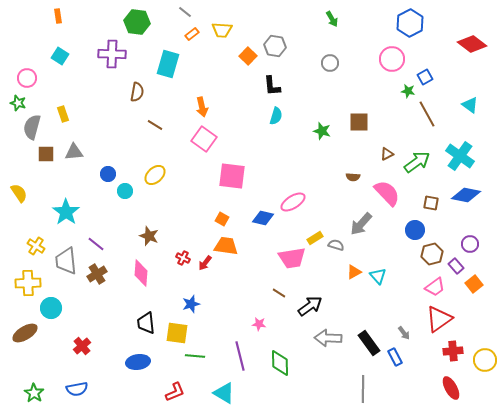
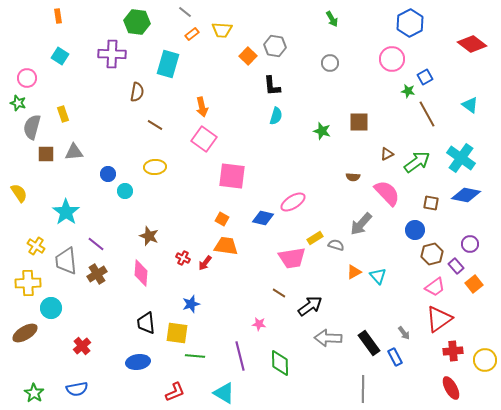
cyan cross at (460, 156): moved 1 px right, 2 px down
yellow ellipse at (155, 175): moved 8 px up; rotated 40 degrees clockwise
